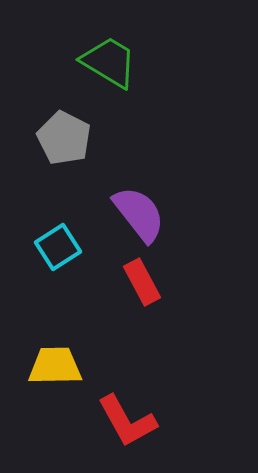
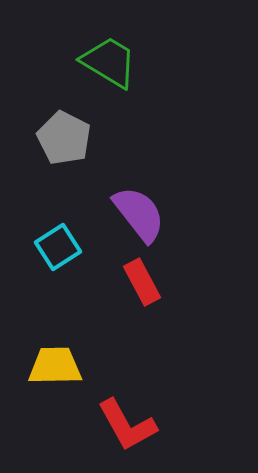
red L-shape: moved 4 px down
